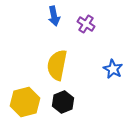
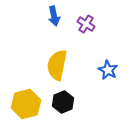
blue star: moved 5 px left, 1 px down
yellow hexagon: moved 1 px right, 2 px down
